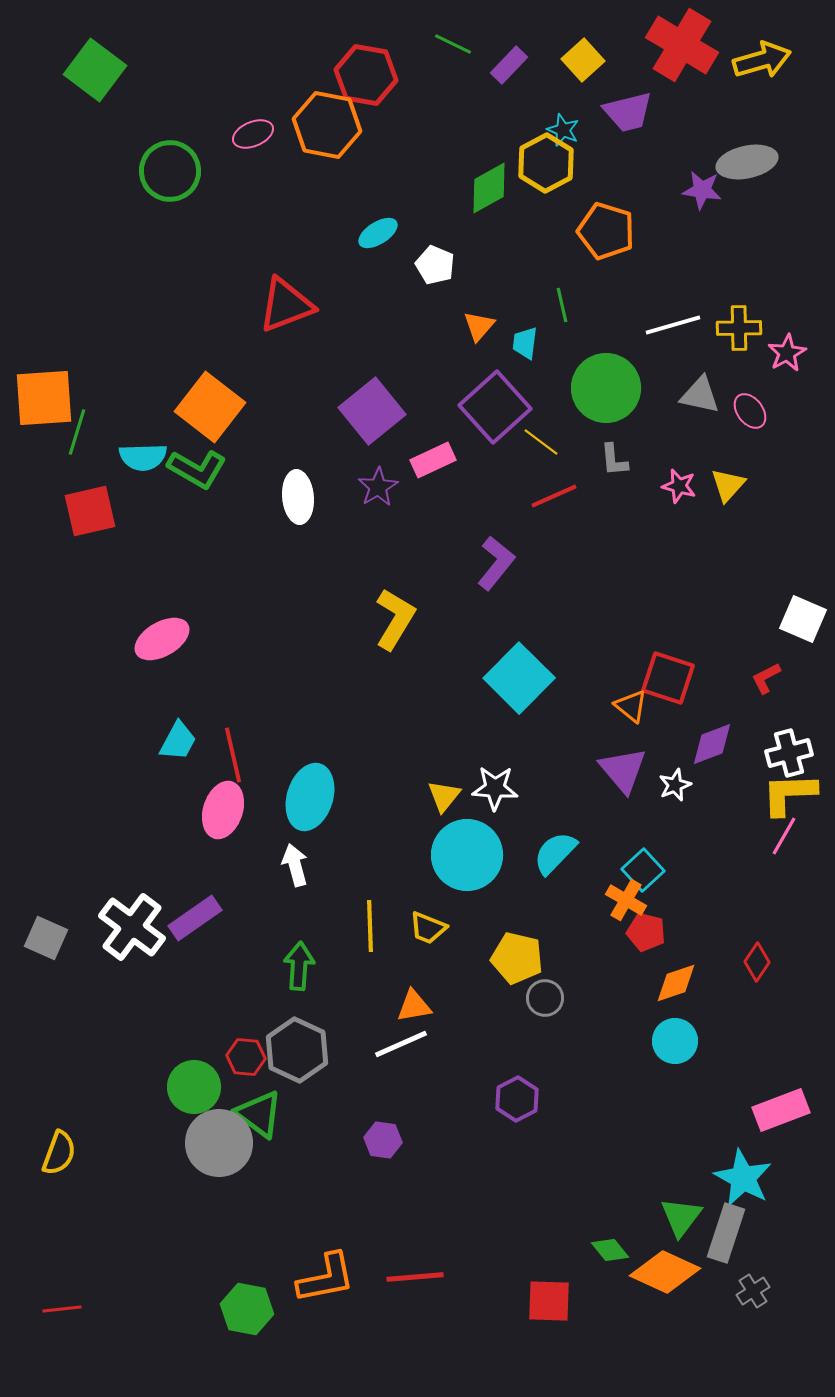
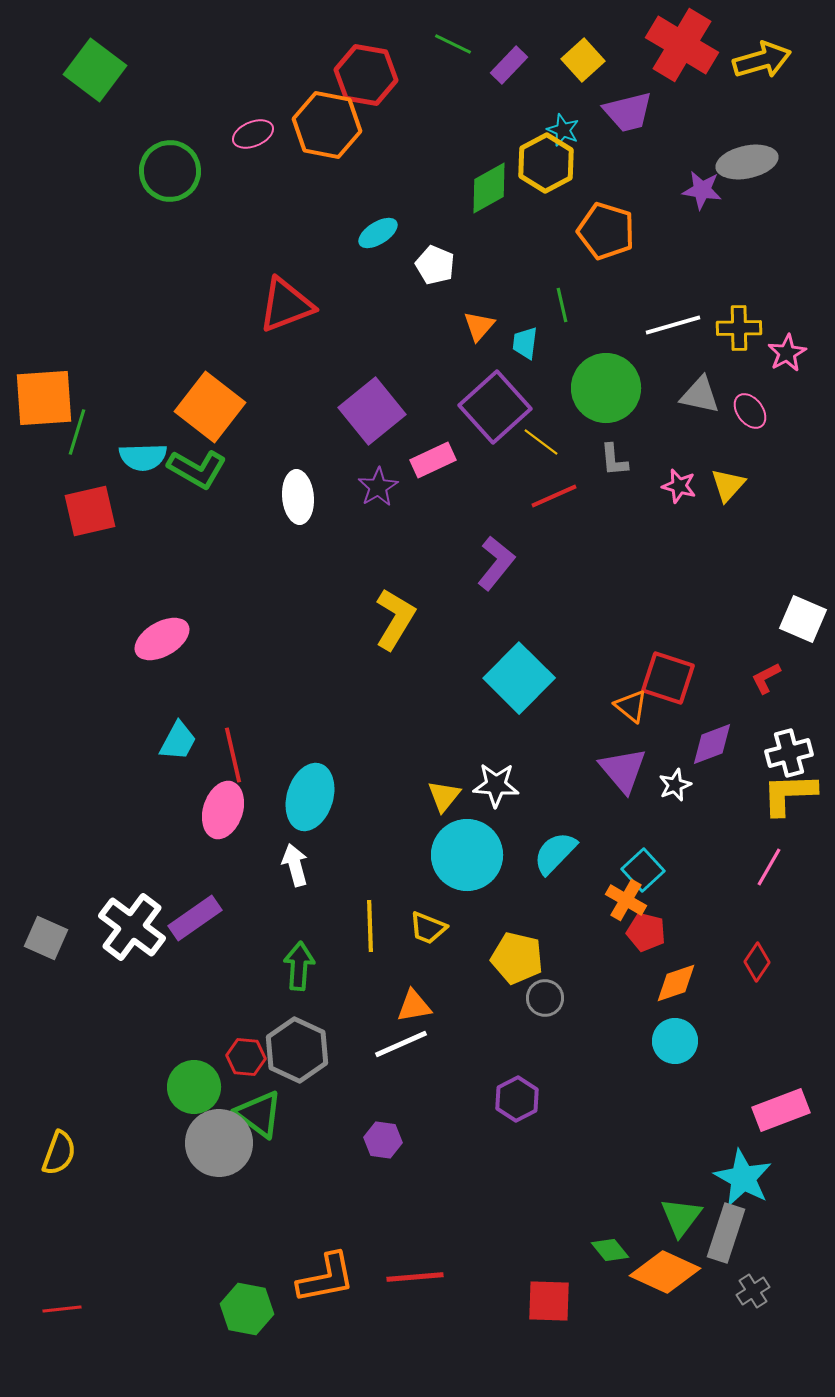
white star at (495, 788): moved 1 px right, 3 px up
pink line at (784, 836): moved 15 px left, 31 px down
